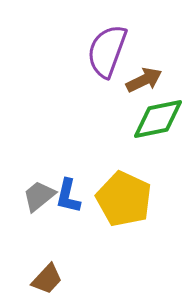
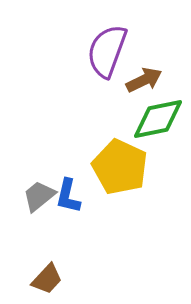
yellow pentagon: moved 4 px left, 32 px up
